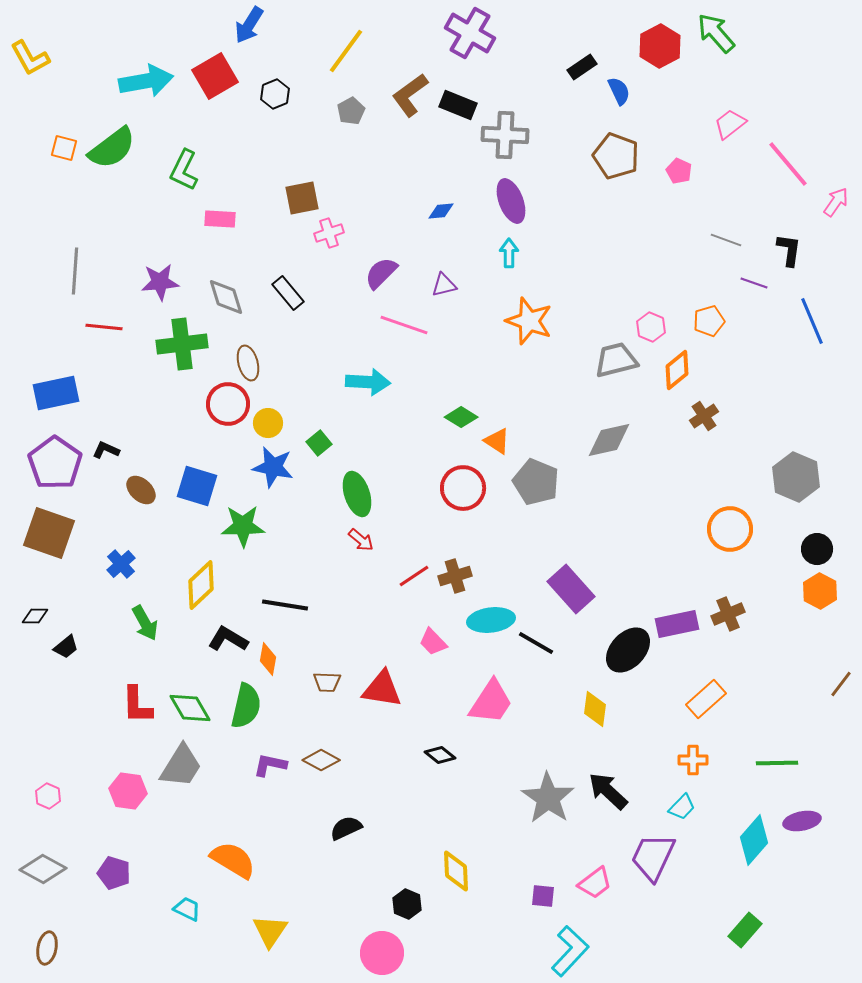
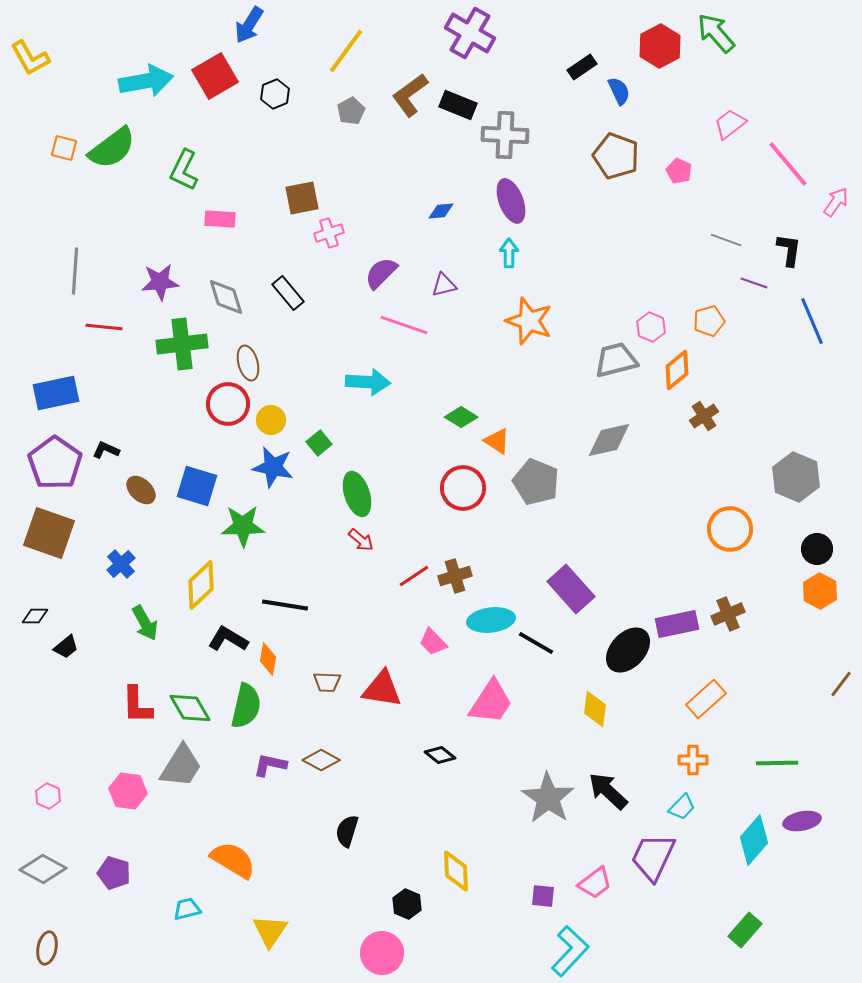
yellow circle at (268, 423): moved 3 px right, 3 px up
black semicircle at (346, 828): moved 1 px right, 3 px down; rotated 48 degrees counterclockwise
cyan trapezoid at (187, 909): rotated 40 degrees counterclockwise
